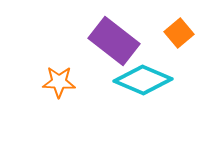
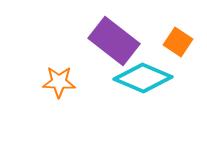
orange square: moved 1 px left, 9 px down; rotated 16 degrees counterclockwise
cyan diamond: moved 2 px up
